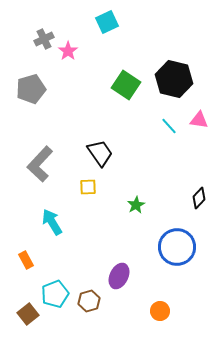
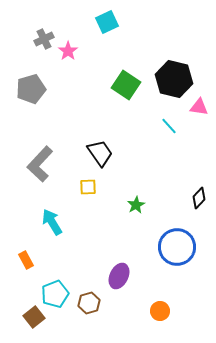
pink triangle: moved 13 px up
brown hexagon: moved 2 px down
brown square: moved 6 px right, 3 px down
